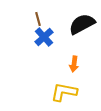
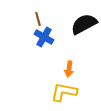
black semicircle: moved 2 px right
blue cross: rotated 18 degrees counterclockwise
orange arrow: moved 5 px left, 5 px down
